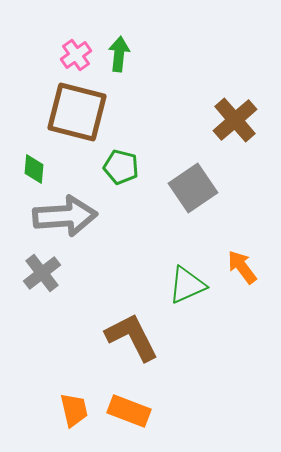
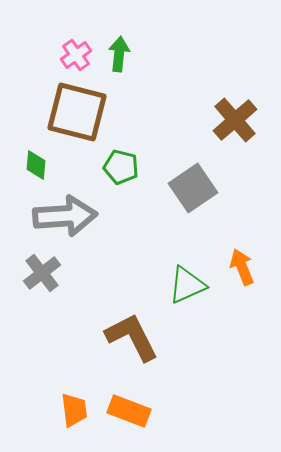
green diamond: moved 2 px right, 4 px up
orange arrow: rotated 15 degrees clockwise
orange trapezoid: rotated 6 degrees clockwise
